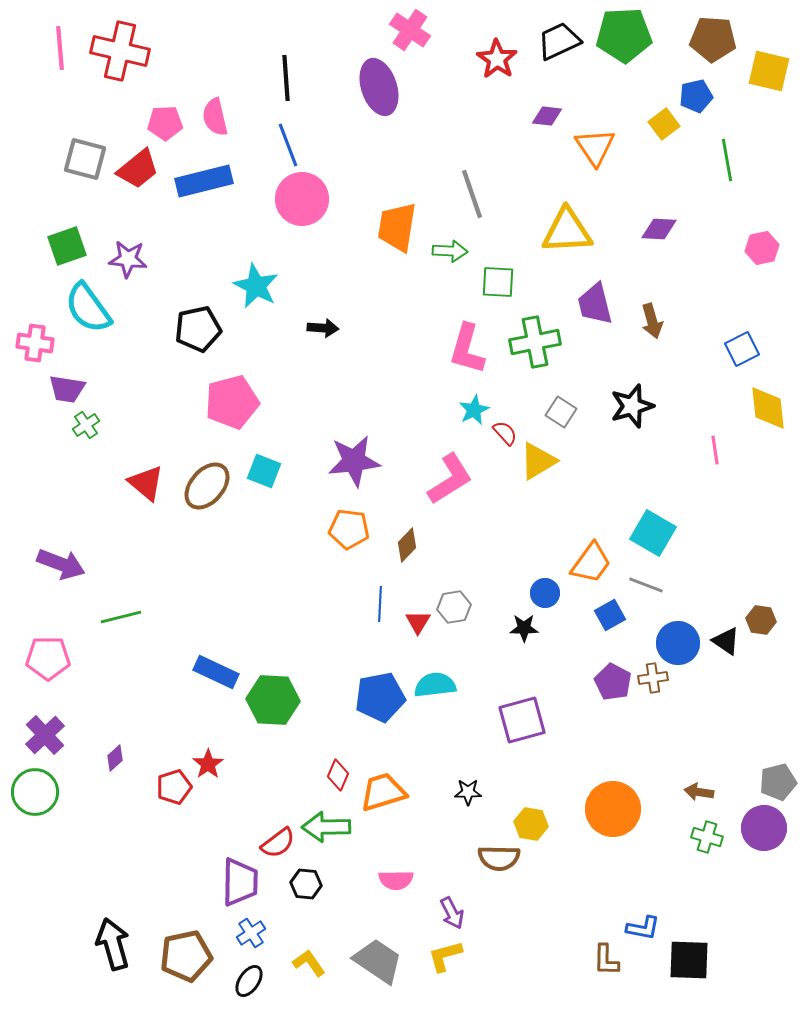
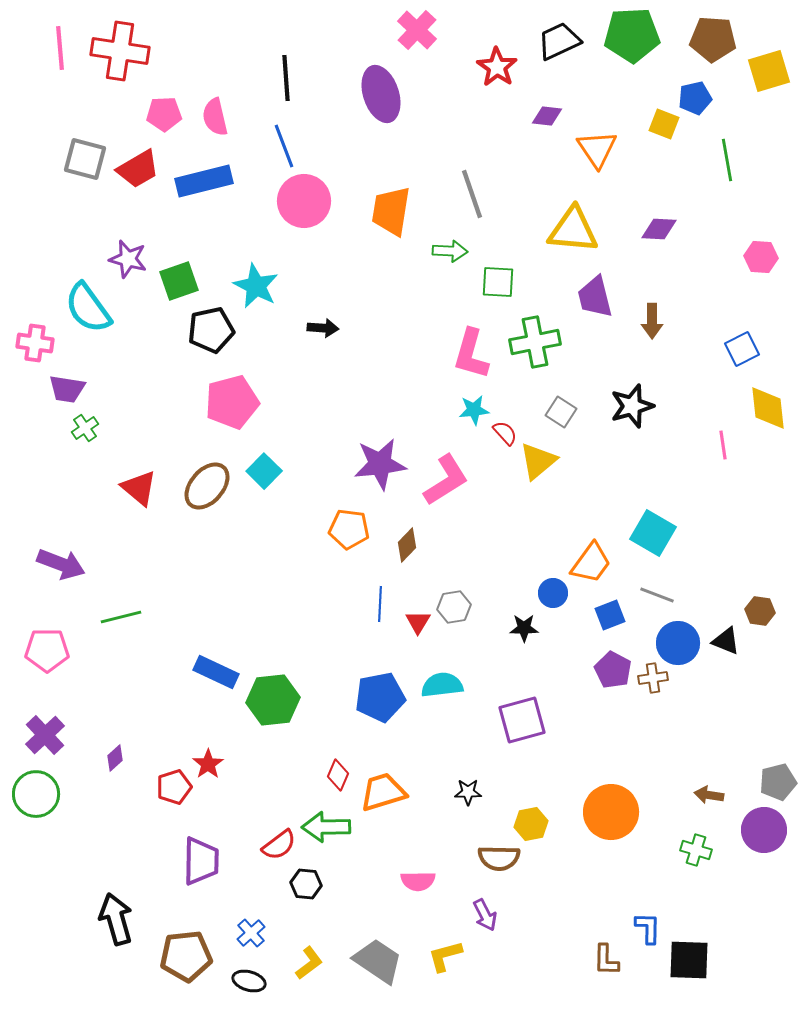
pink cross at (410, 30): moved 7 px right; rotated 9 degrees clockwise
green pentagon at (624, 35): moved 8 px right
red cross at (120, 51): rotated 4 degrees counterclockwise
red star at (497, 59): moved 8 px down
yellow square at (769, 71): rotated 30 degrees counterclockwise
purple ellipse at (379, 87): moved 2 px right, 7 px down
blue pentagon at (696, 96): moved 1 px left, 2 px down
pink pentagon at (165, 123): moved 1 px left, 9 px up
yellow square at (664, 124): rotated 32 degrees counterclockwise
blue line at (288, 145): moved 4 px left, 1 px down
orange triangle at (595, 147): moved 2 px right, 2 px down
red trapezoid at (138, 169): rotated 9 degrees clockwise
pink circle at (302, 199): moved 2 px right, 2 px down
orange trapezoid at (397, 227): moved 6 px left, 16 px up
yellow triangle at (567, 231): moved 6 px right, 1 px up; rotated 8 degrees clockwise
green square at (67, 246): moved 112 px right, 35 px down
pink hexagon at (762, 248): moved 1 px left, 9 px down; rotated 16 degrees clockwise
purple star at (128, 259): rotated 9 degrees clockwise
purple trapezoid at (595, 304): moved 7 px up
brown arrow at (652, 321): rotated 16 degrees clockwise
black pentagon at (198, 329): moved 13 px right, 1 px down
pink L-shape at (467, 349): moved 4 px right, 5 px down
cyan star at (474, 410): rotated 20 degrees clockwise
green cross at (86, 425): moved 1 px left, 3 px down
pink line at (715, 450): moved 8 px right, 5 px up
purple star at (354, 461): moved 26 px right, 3 px down
yellow triangle at (538, 461): rotated 9 degrees counterclockwise
cyan square at (264, 471): rotated 24 degrees clockwise
pink L-shape at (450, 479): moved 4 px left, 1 px down
red triangle at (146, 483): moved 7 px left, 5 px down
gray line at (646, 585): moved 11 px right, 10 px down
blue circle at (545, 593): moved 8 px right
blue square at (610, 615): rotated 8 degrees clockwise
brown hexagon at (761, 620): moved 1 px left, 9 px up
black triangle at (726, 641): rotated 12 degrees counterclockwise
pink pentagon at (48, 658): moved 1 px left, 8 px up
purple pentagon at (613, 682): moved 12 px up
cyan semicircle at (435, 685): moved 7 px right
green hexagon at (273, 700): rotated 9 degrees counterclockwise
green circle at (35, 792): moved 1 px right, 2 px down
brown arrow at (699, 792): moved 10 px right, 3 px down
orange circle at (613, 809): moved 2 px left, 3 px down
yellow hexagon at (531, 824): rotated 20 degrees counterclockwise
purple circle at (764, 828): moved 2 px down
green cross at (707, 837): moved 11 px left, 13 px down
red semicircle at (278, 843): moved 1 px right, 2 px down
pink semicircle at (396, 880): moved 22 px right, 1 px down
purple trapezoid at (240, 882): moved 39 px left, 21 px up
purple arrow at (452, 913): moved 33 px right, 2 px down
blue L-shape at (643, 928): moved 5 px right; rotated 100 degrees counterclockwise
blue cross at (251, 933): rotated 8 degrees counterclockwise
black arrow at (113, 944): moved 3 px right, 25 px up
brown pentagon at (186, 956): rotated 6 degrees clockwise
yellow L-shape at (309, 963): rotated 88 degrees clockwise
black ellipse at (249, 981): rotated 72 degrees clockwise
